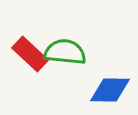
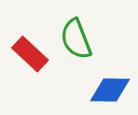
green semicircle: moved 11 px right, 13 px up; rotated 117 degrees counterclockwise
